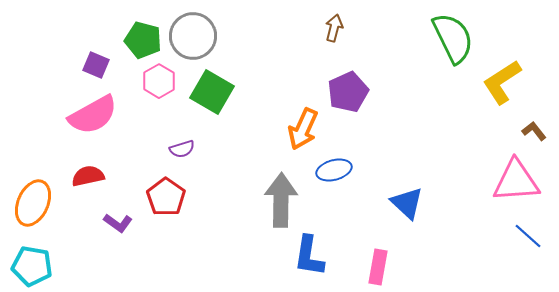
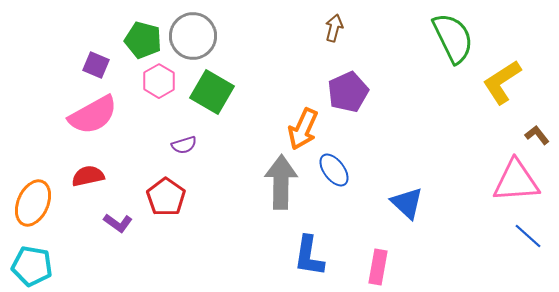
brown L-shape: moved 3 px right, 4 px down
purple semicircle: moved 2 px right, 4 px up
blue ellipse: rotated 68 degrees clockwise
gray arrow: moved 18 px up
